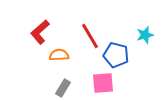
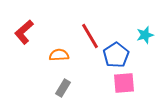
red L-shape: moved 16 px left
blue pentagon: rotated 25 degrees clockwise
pink square: moved 21 px right
